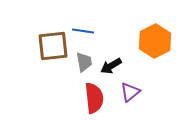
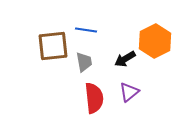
blue line: moved 3 px right, 1 px up
black arrow: moved 14 px right, 7 px up
purple triangle: moved 1 px left
